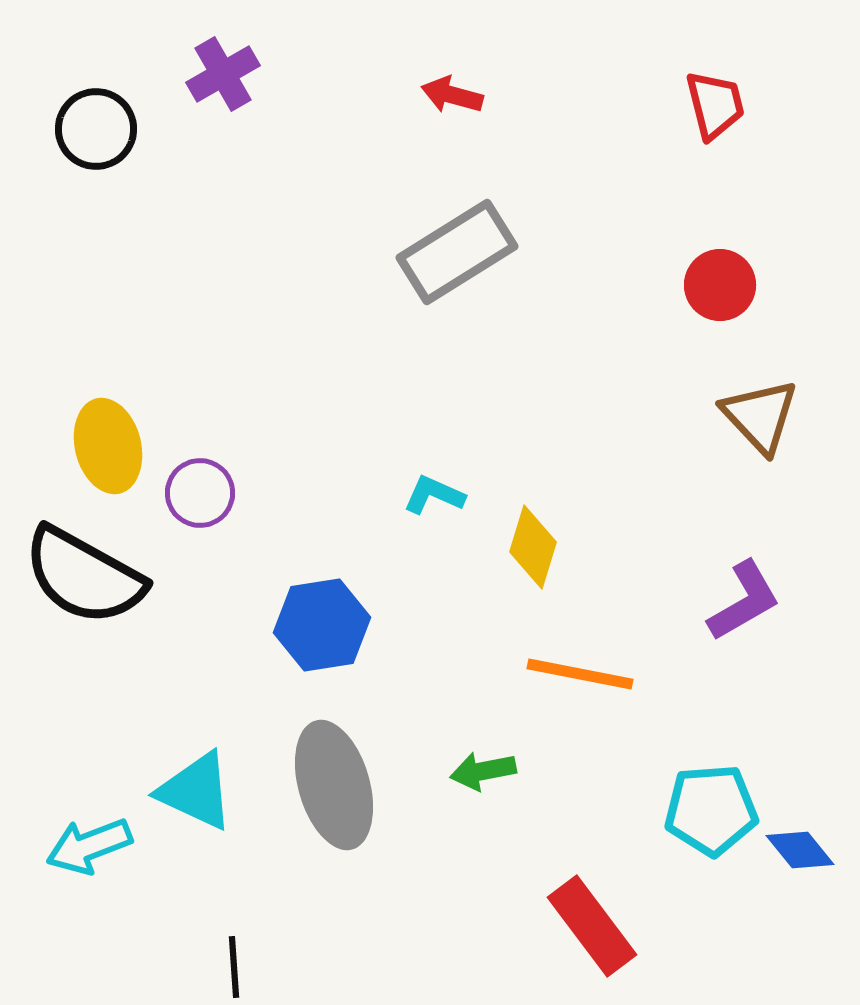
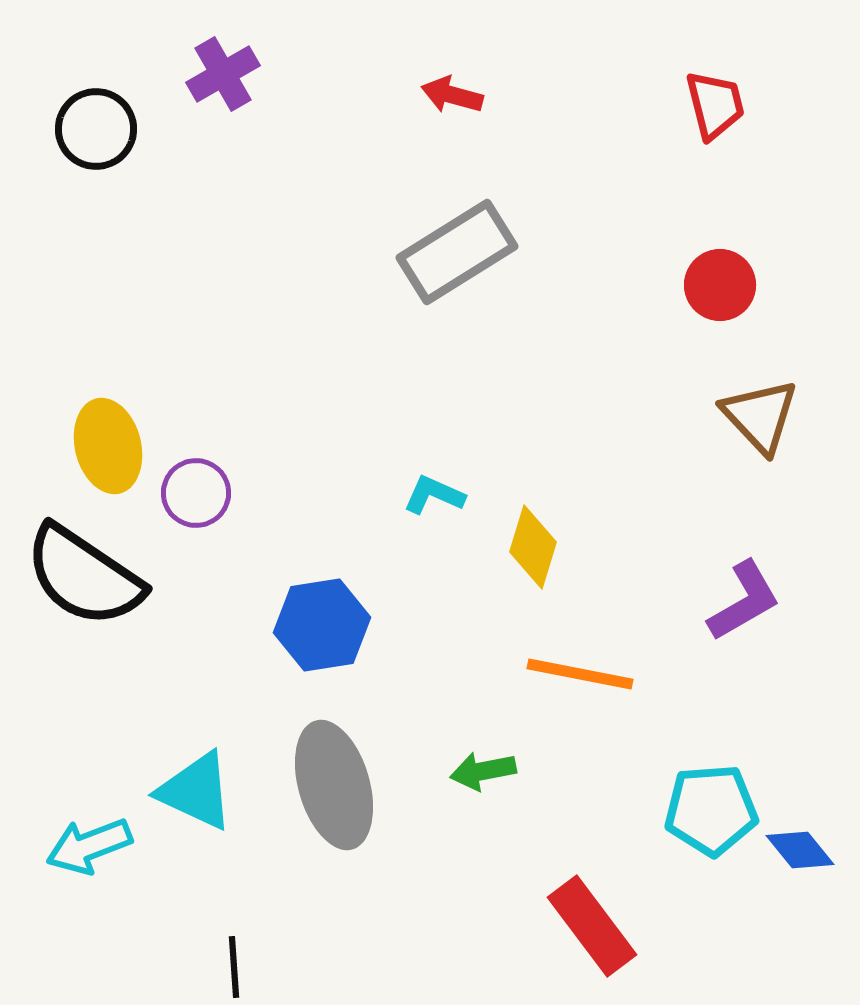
purple circle: moved 4 px left
black semicircle: rotated 5 degrees clockwise
